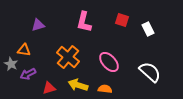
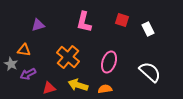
pink ellipse: rotated 60 degrees clockwise
orange semicircle: rotated 16 degrees counterclockwise
